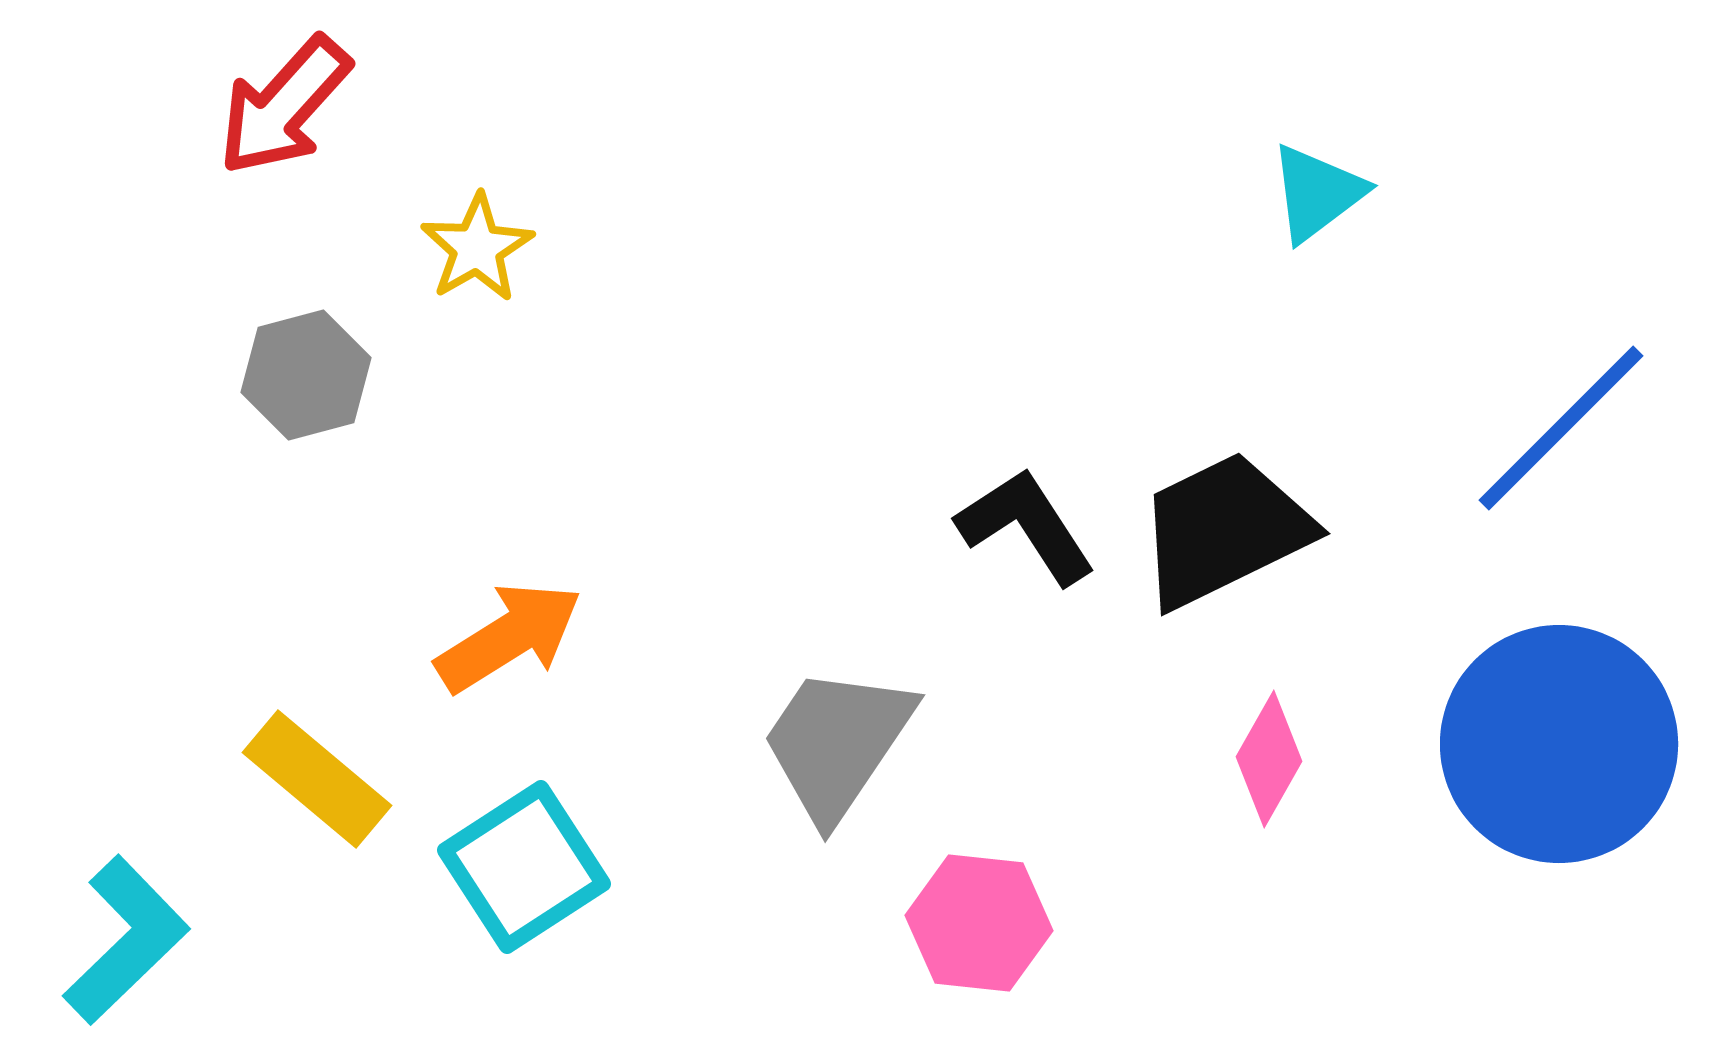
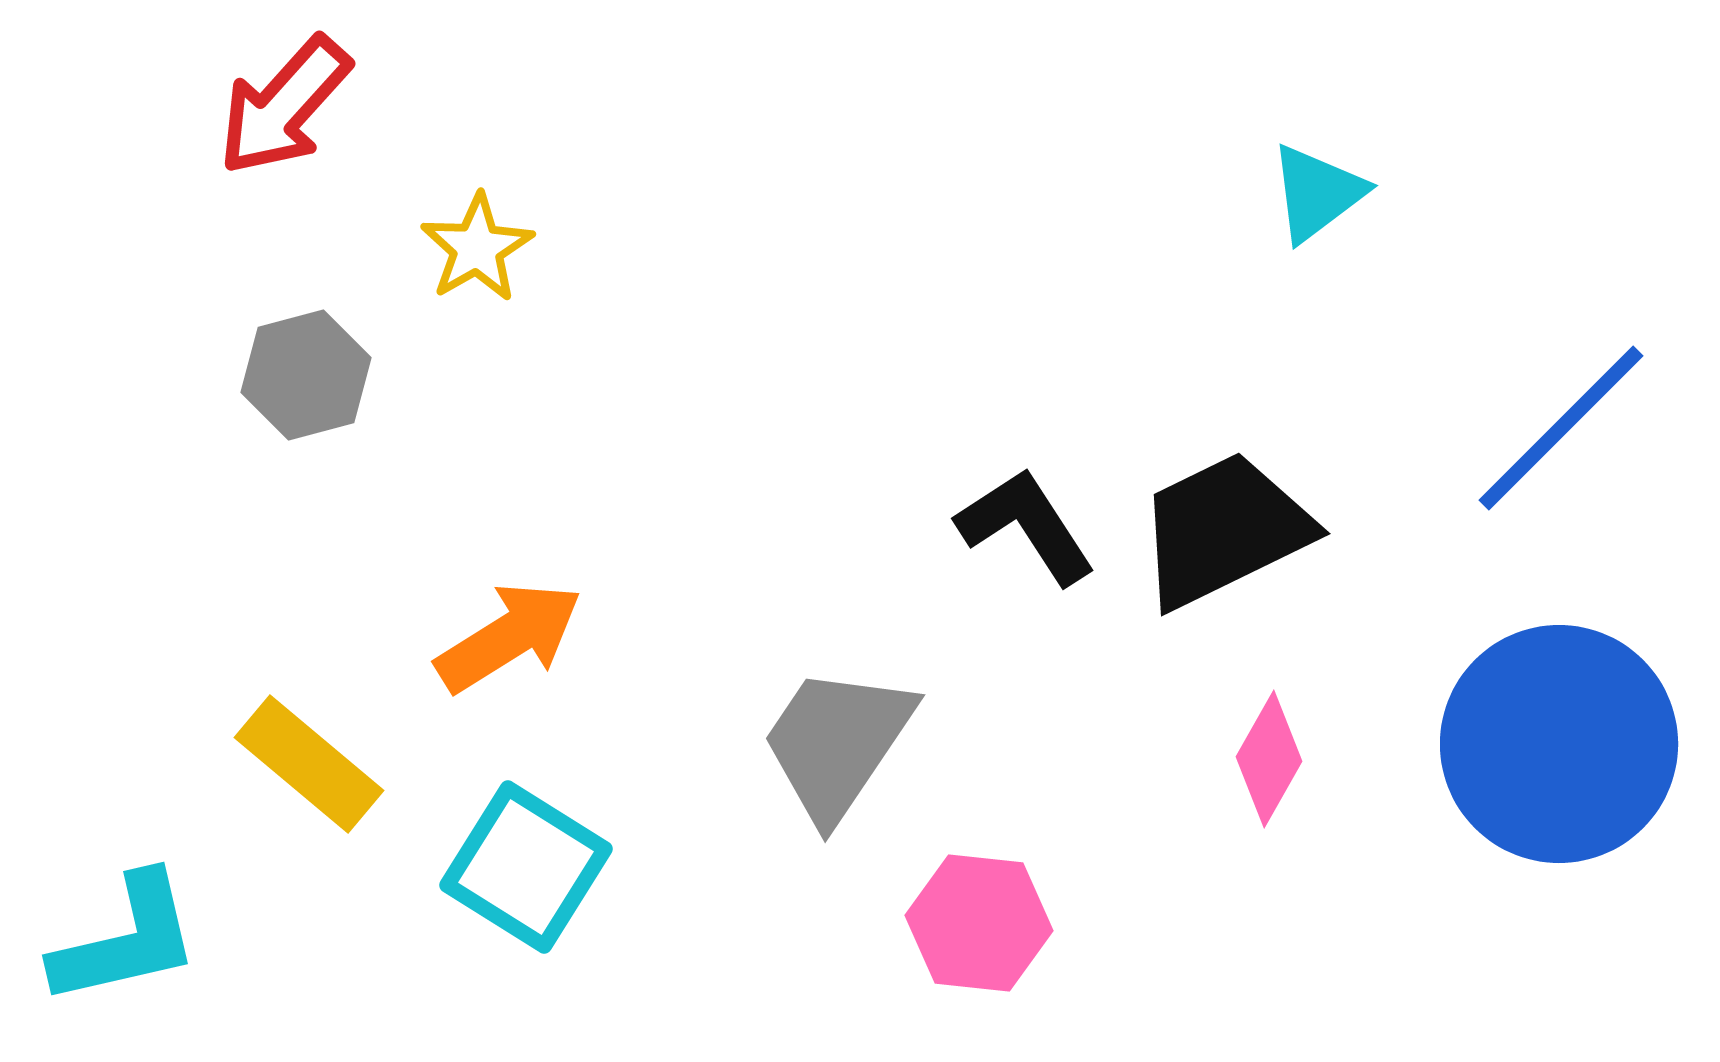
yellow rectangle: moved 8 px left, 15 px up
cyan square: moved 2 px right; rotated 25 degrees counterclockwise
cyan L-shape: rotated 31 degrees clockwise
